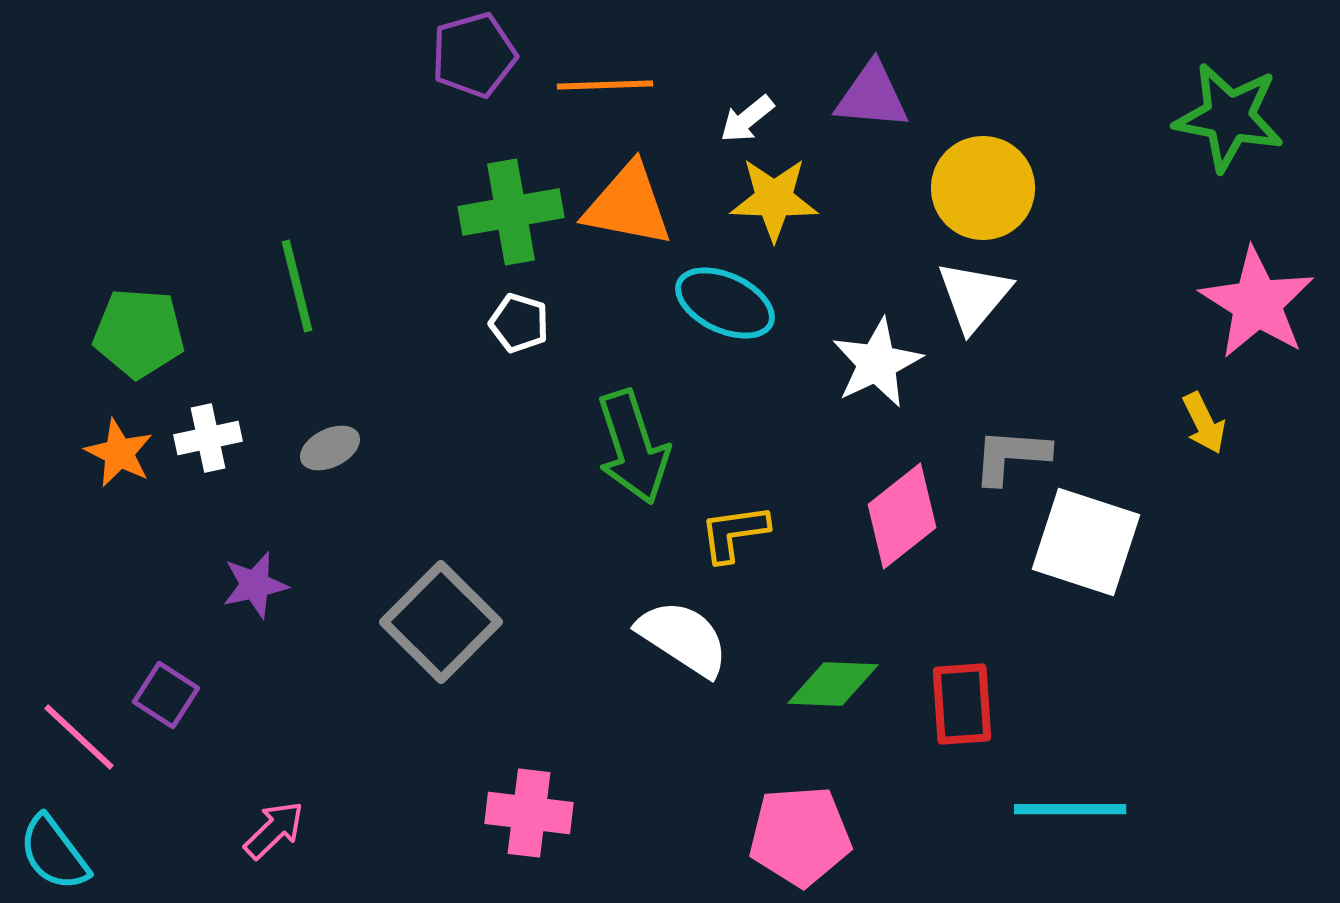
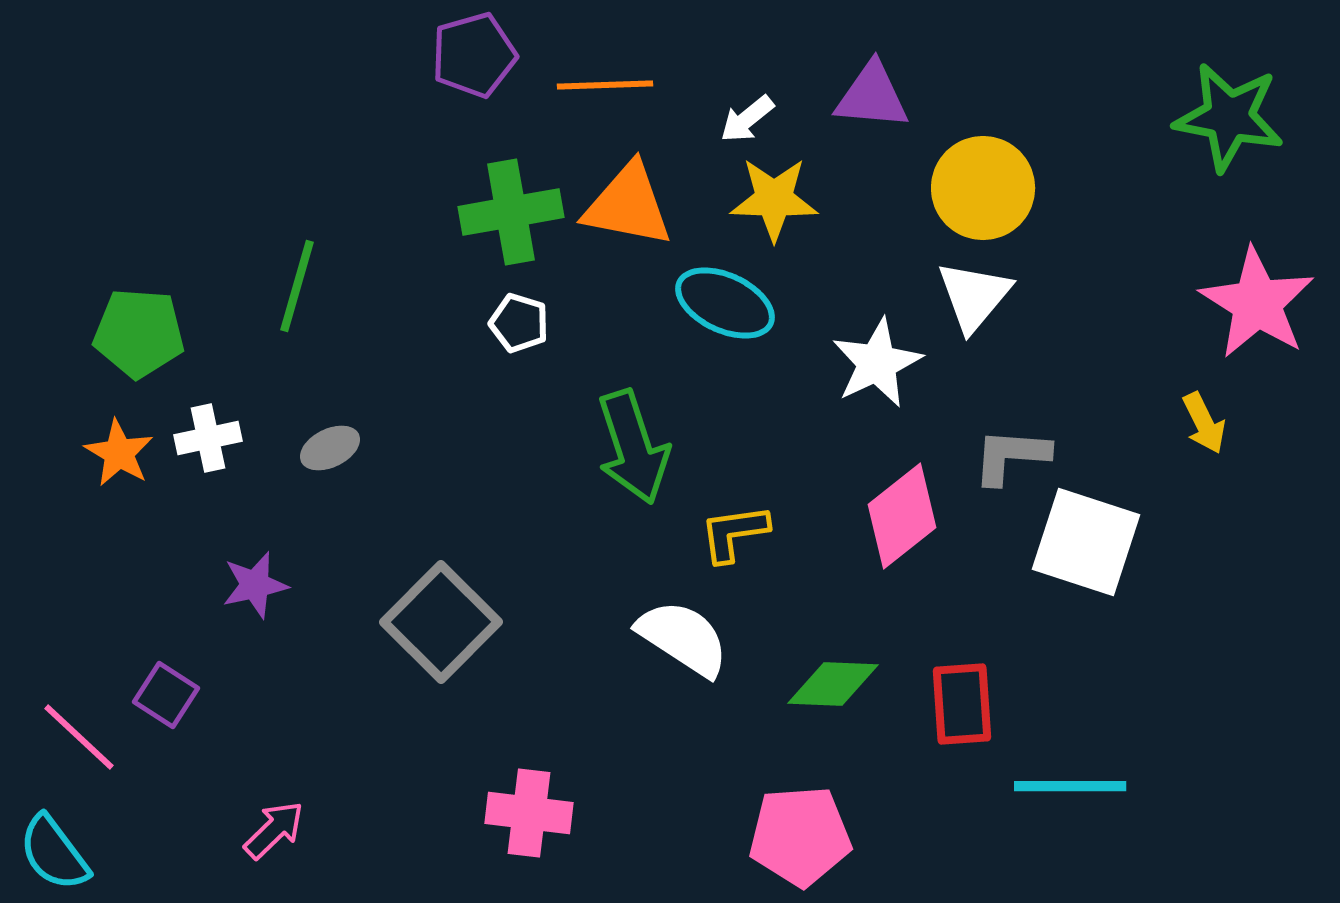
green line: rotated 30 degrees clockwise
orange star: rotated 4 degrees clockwise
cyan line: moved 23 px up
